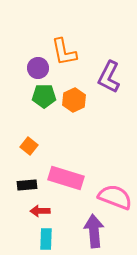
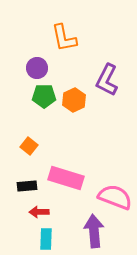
orange L-shape: moved 14 px up
purple circle: moved 1 px left
purple L-shape: moved 2 px left, 3 px down
black rectangle: moved 1 px down
red arrow: moved 1 px left, 1 px down
